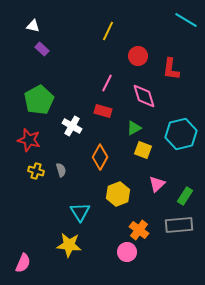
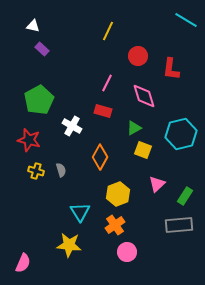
orange cross: moved 24 px left, 5 px up; rotated 18 degrees clockwise
